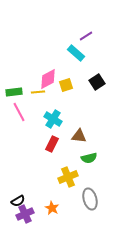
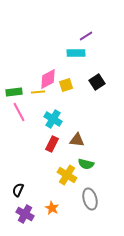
cyan rectangle: rotated 42 degrees counterclockwise
brown triangle: moved 2 px left, 4 px down
green semicircle: moved 3 px left, 6 px down; rotated 28 degrees clockwise
yellow cross: moved 1 px left, 2 px up; rotated 36 degrees counterclockwise
black semicircle: moved 11 px up; rotated 144 degrees clockwise
purple cross: rotated 36 degrees counterclockwise
